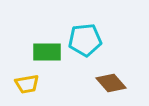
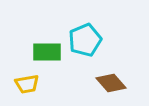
cyan pentagon: rotated 16 degrees counterclockwise
